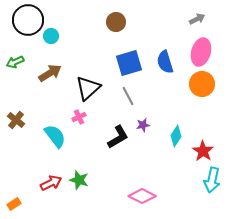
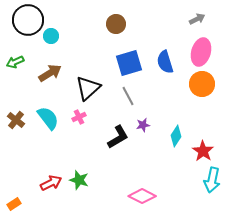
brown circle: moved 2 px down
cyan semicircle: moved 7 px left, 18 px up
